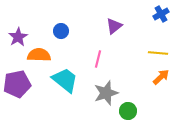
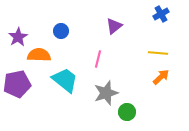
green circle: moved 1 px left, 1 px down
